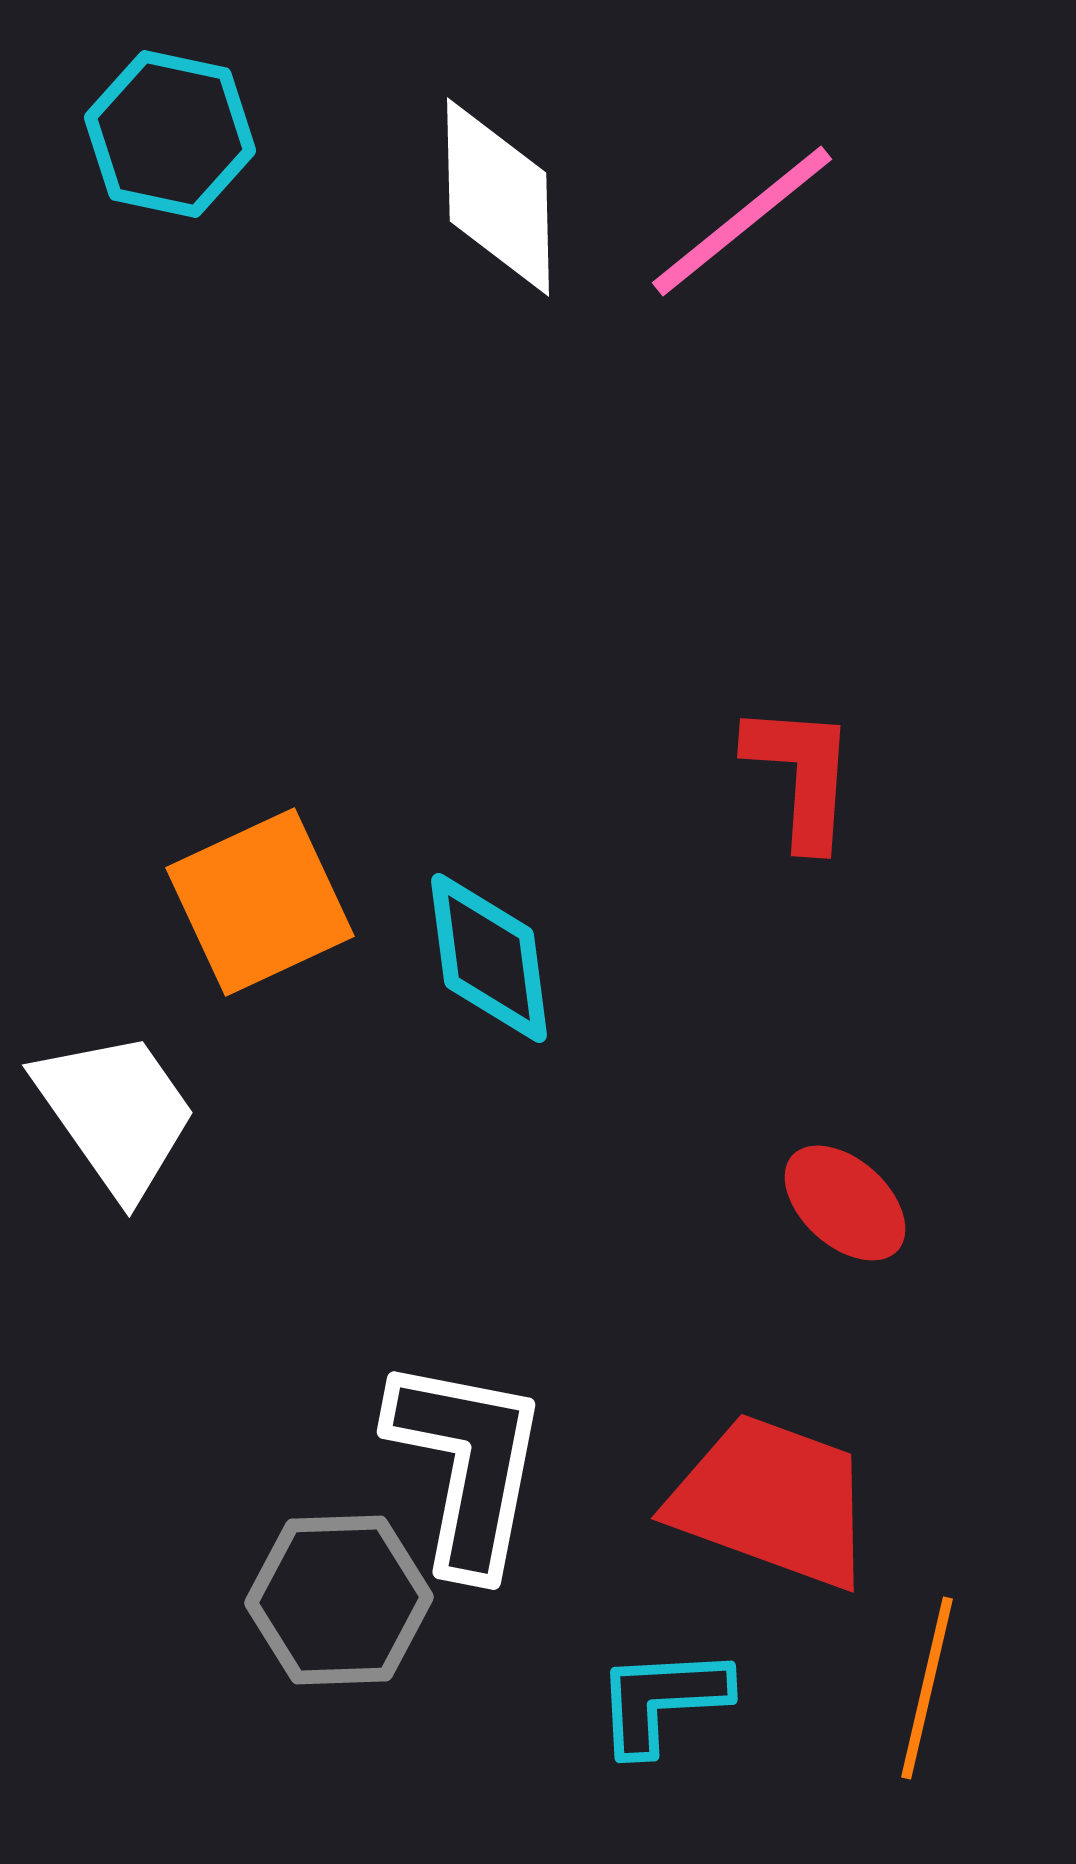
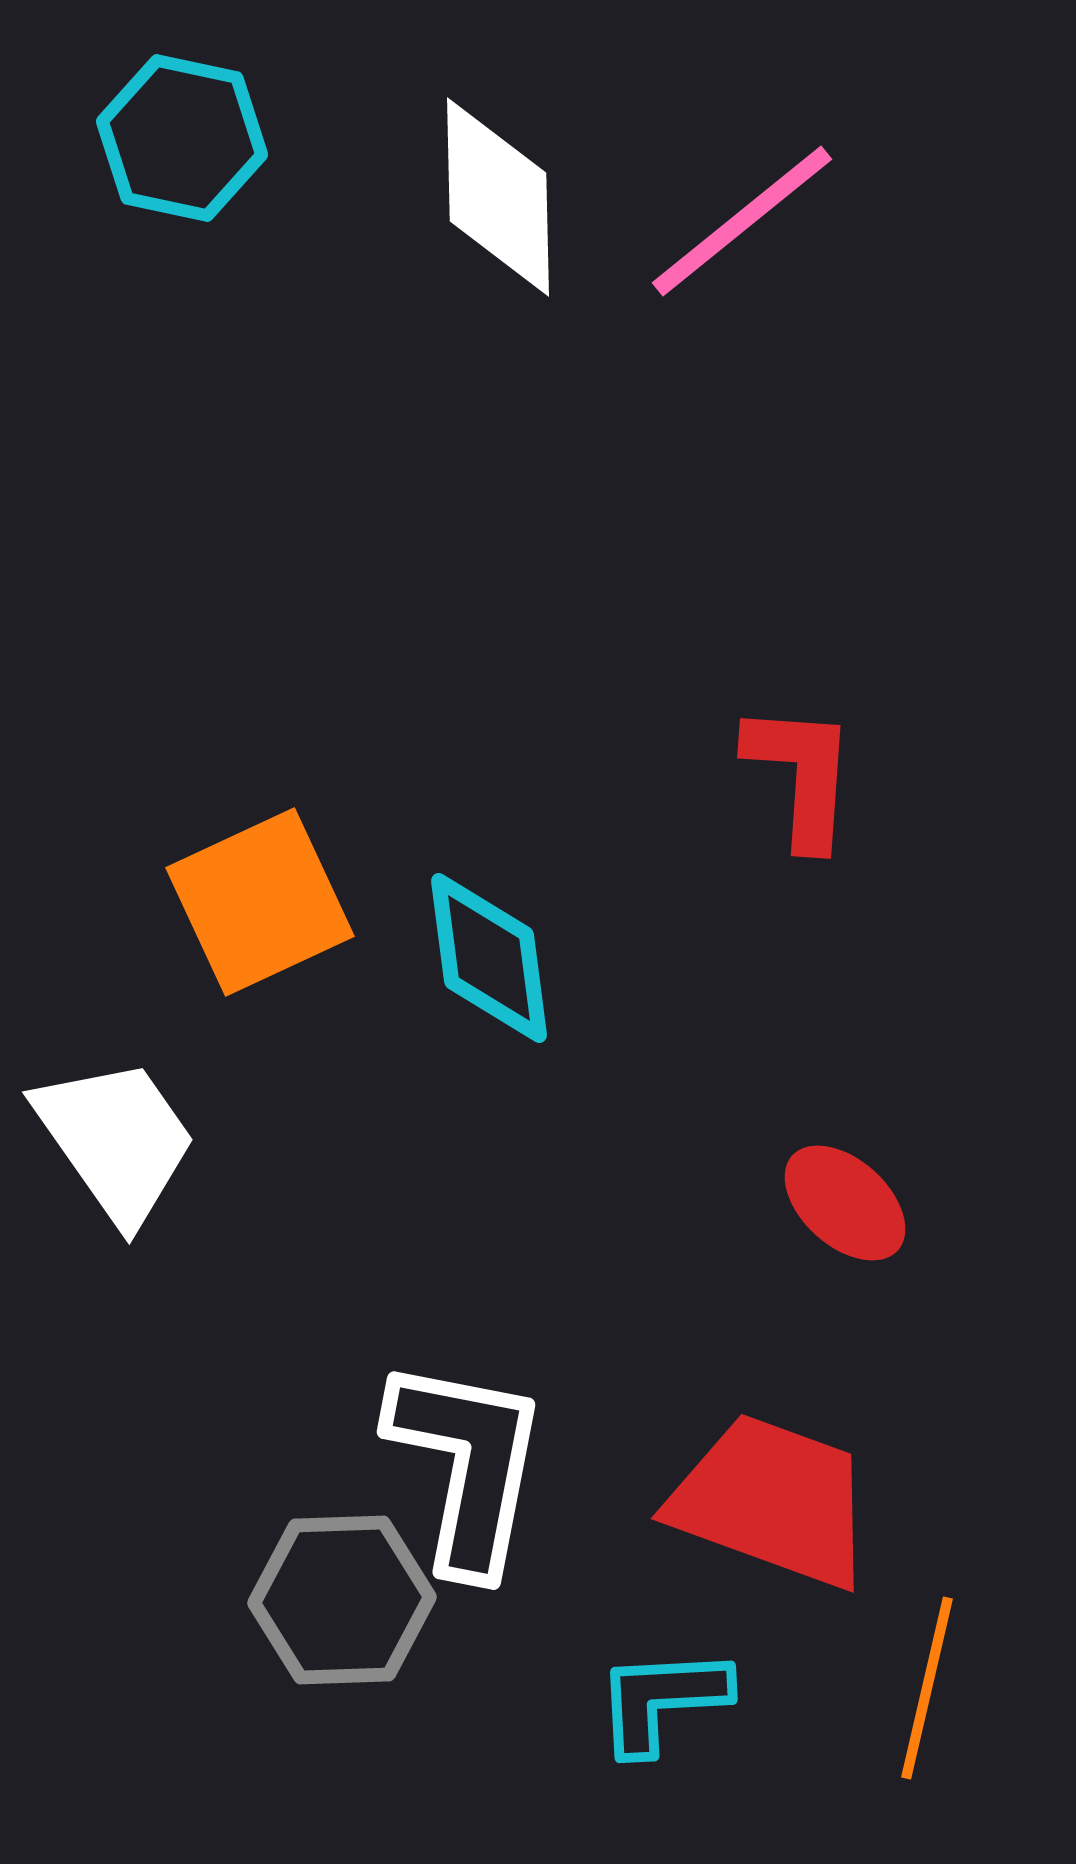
cyan hexagon: moved 12 px right, 4 px down
white trapezoid: moved 27 px down
gray hexagon: moved 3 px right
